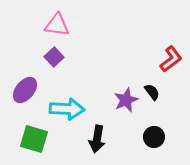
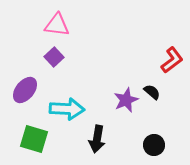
red L-shape: moved 1 px right, 1 px down
black semicircle: rotated 12 degrees counterclockwise
black circle: moved 8 px down
